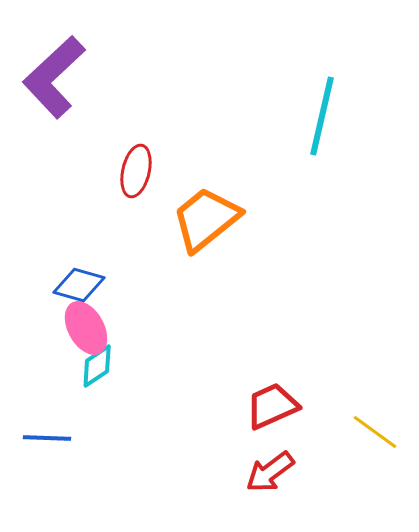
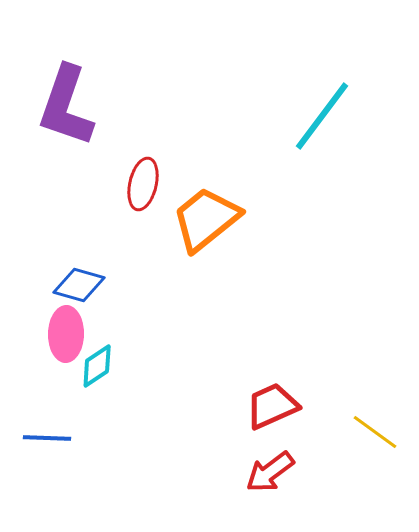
purple L-shape: moved 12 px right, 29 px down; rotated 28 degrees counterclockwise
cyan line: rotated 24 degrees clockwise
red ellipse: moved 7 px right, 13 px down
pink ellipse: moved 20 px left, 6 px down; rotated 30 degrees clockwise
